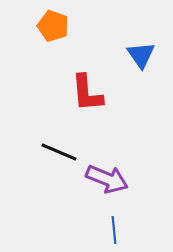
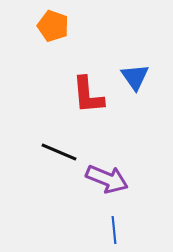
blue triangle: moved 6 px left, 22 px down
red L-shape: moved 1 px right, 2 px down
